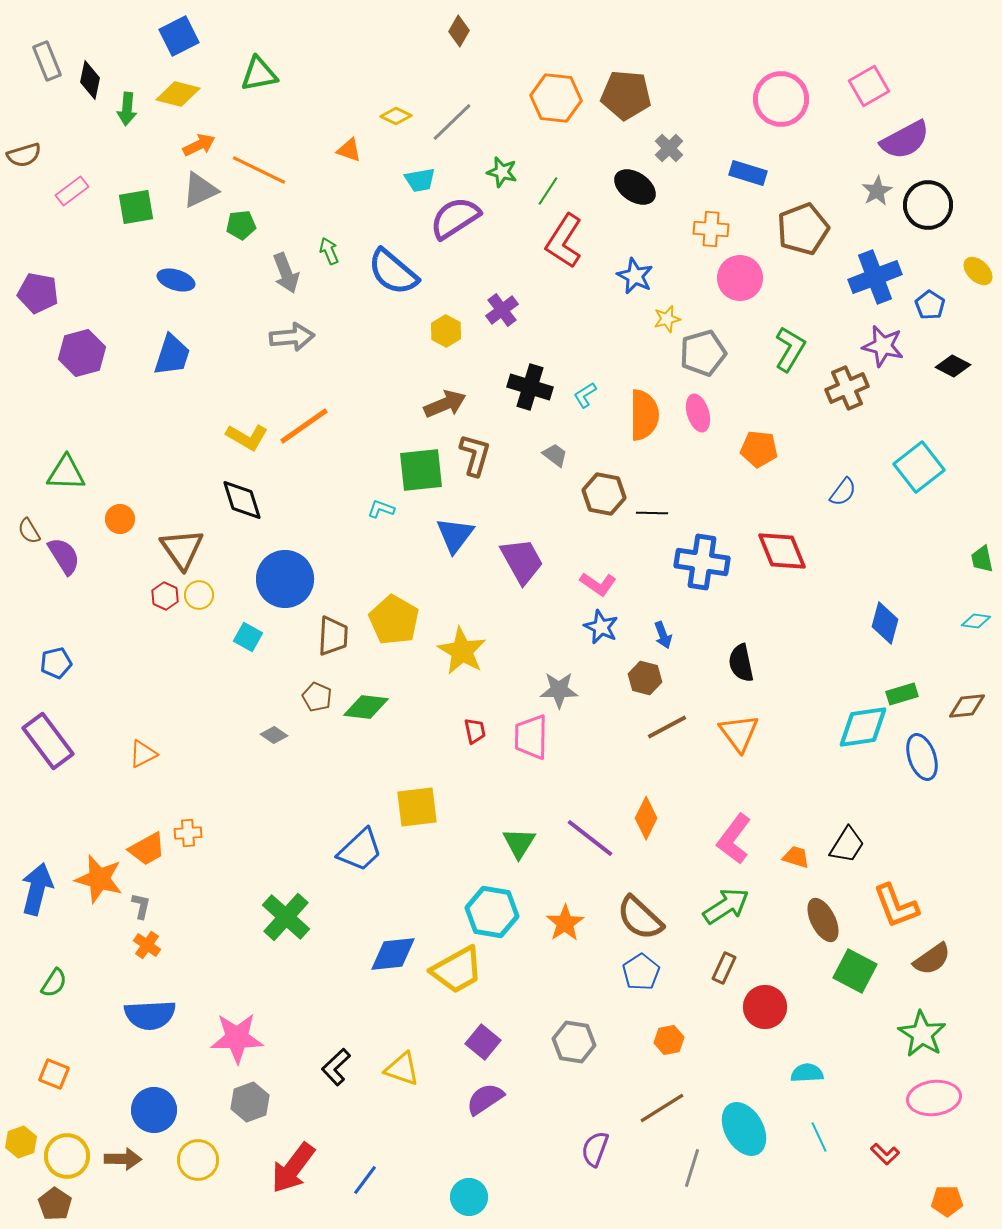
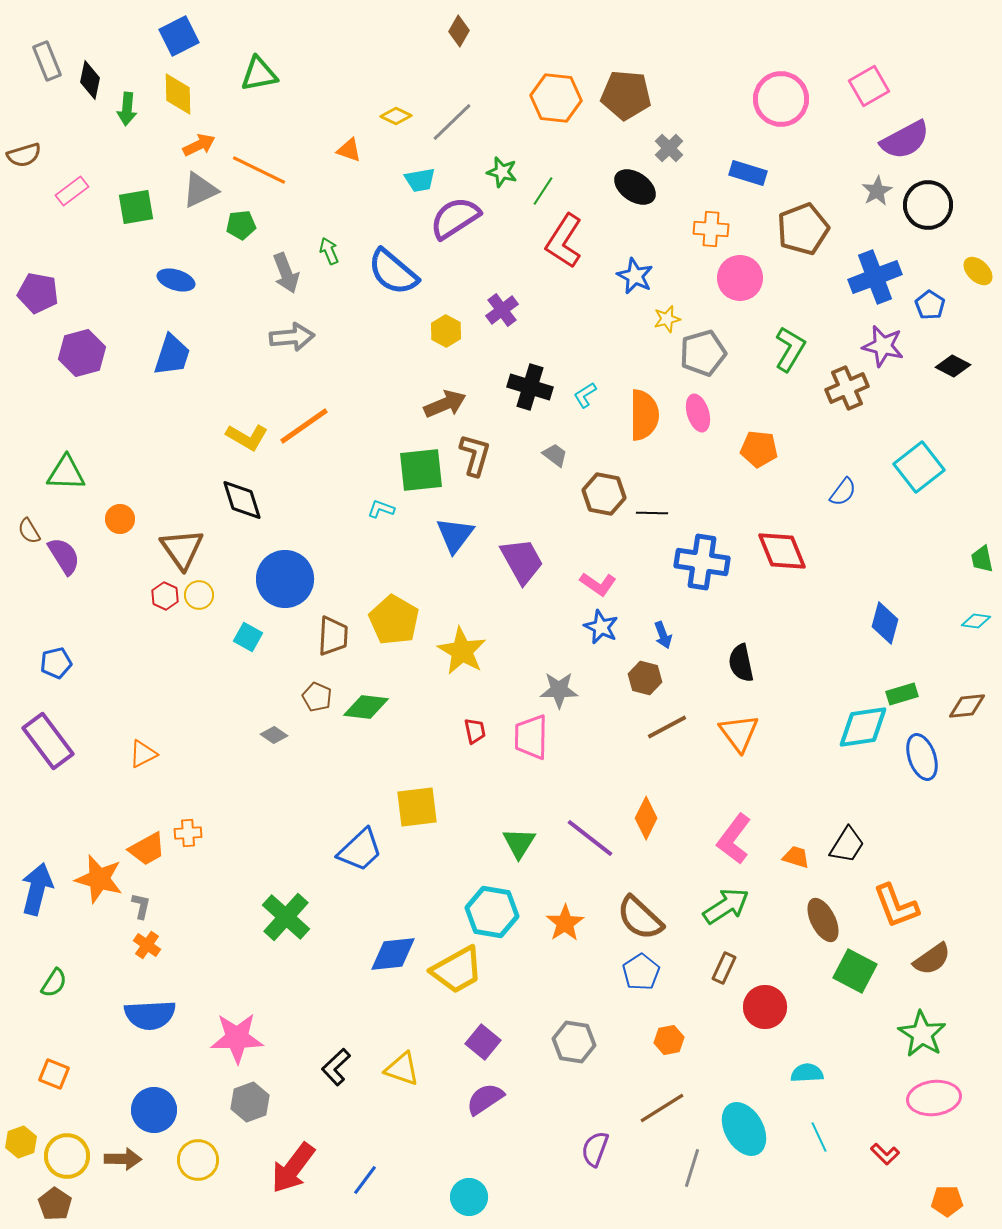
yellow diamond at (178, 94): rotated 75 degrees clockwise
green line at (548, 191): moved 5 px left
